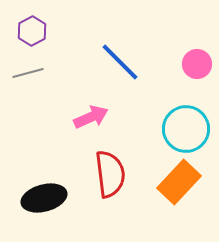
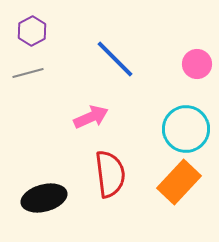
blue line: moved 5 px left, 3 px up
